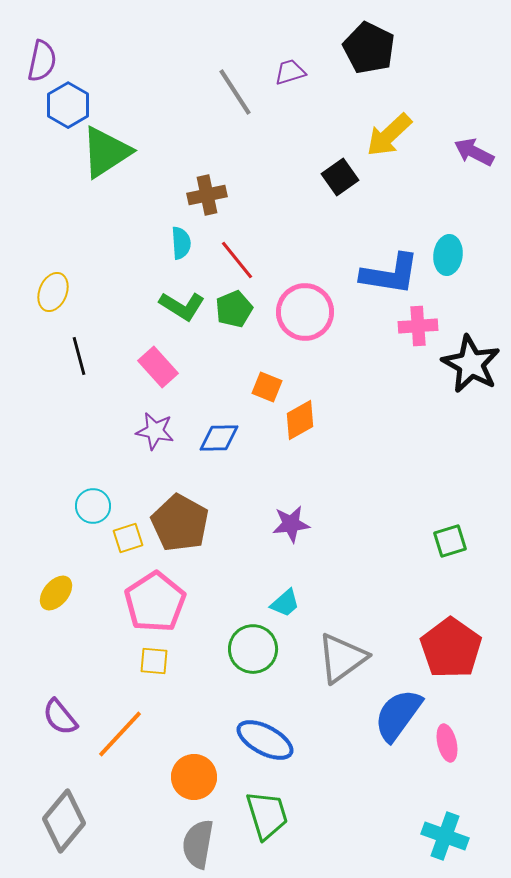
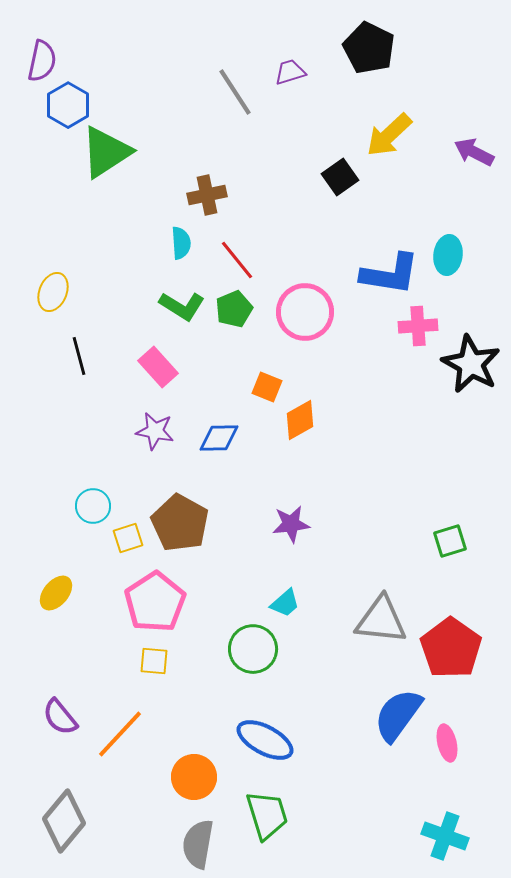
gray triangle at (342, 658): moved 39 px right, 38 px up; rotated 42 degrees clockwise
